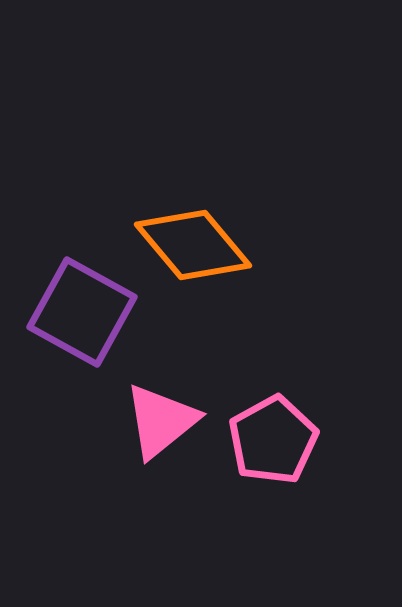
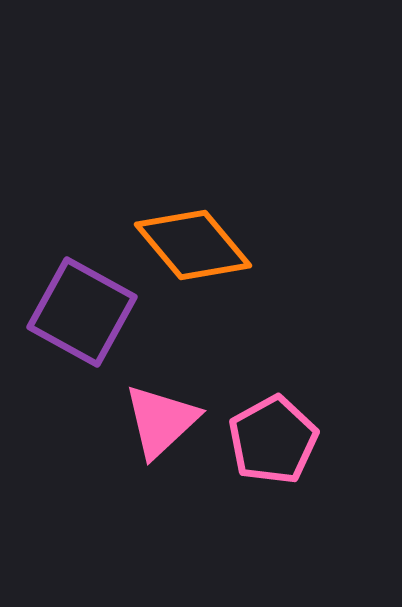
pink triangle: rotated 4 degrees counterclockwise
